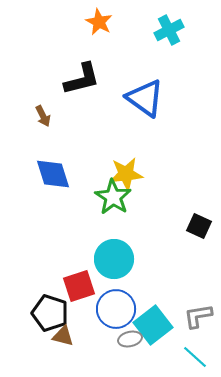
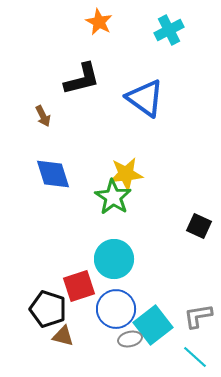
black pentagon: moved 2 px left, 4 px up
